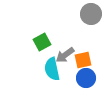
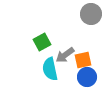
cyan semicircle: moved 2 px left
blue circle: moved 1 px right, 1 px up
